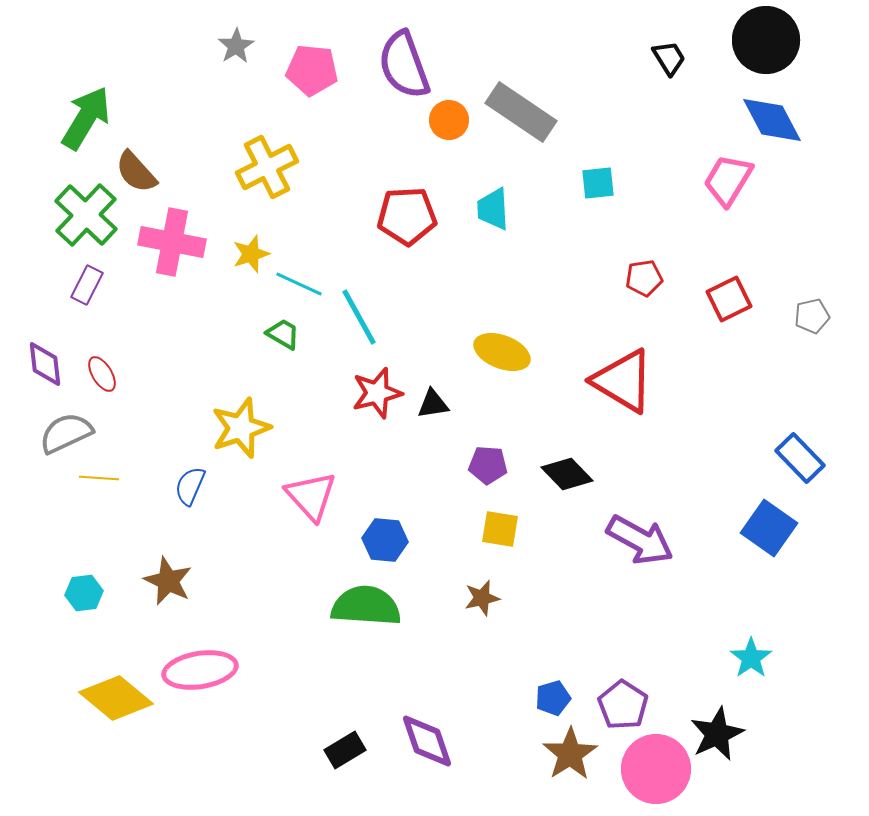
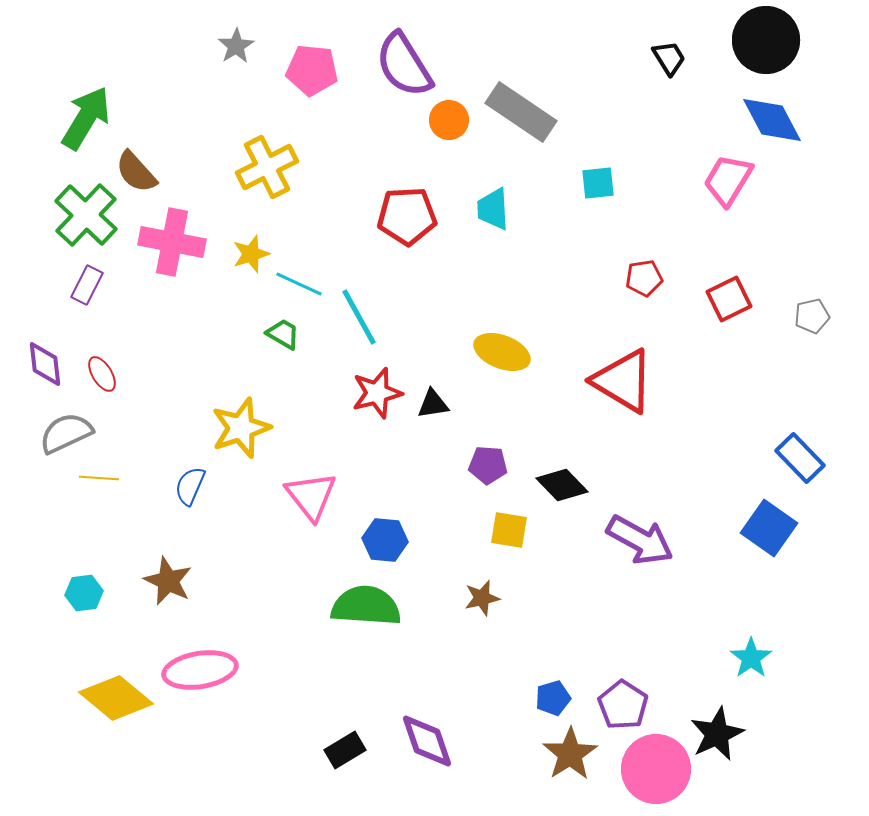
purple semicircle at (404, 65): rotated 12 degrees counterclockwise
black diamond at (567, 474): moved 5 px left, 11 px down
pink triangle at (311, 496): rotated 4 degrees clockwise
yellow square at (500, 529): moved 9 px right, 1 px down
